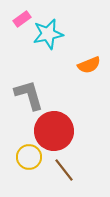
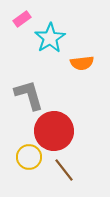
cyan star: moved 2 px right, 4 px down; rotated 20 degrees counterclockwise
orange semicircle: moved 7 px left, 2 px up; rotated 15 degrees clockwise
